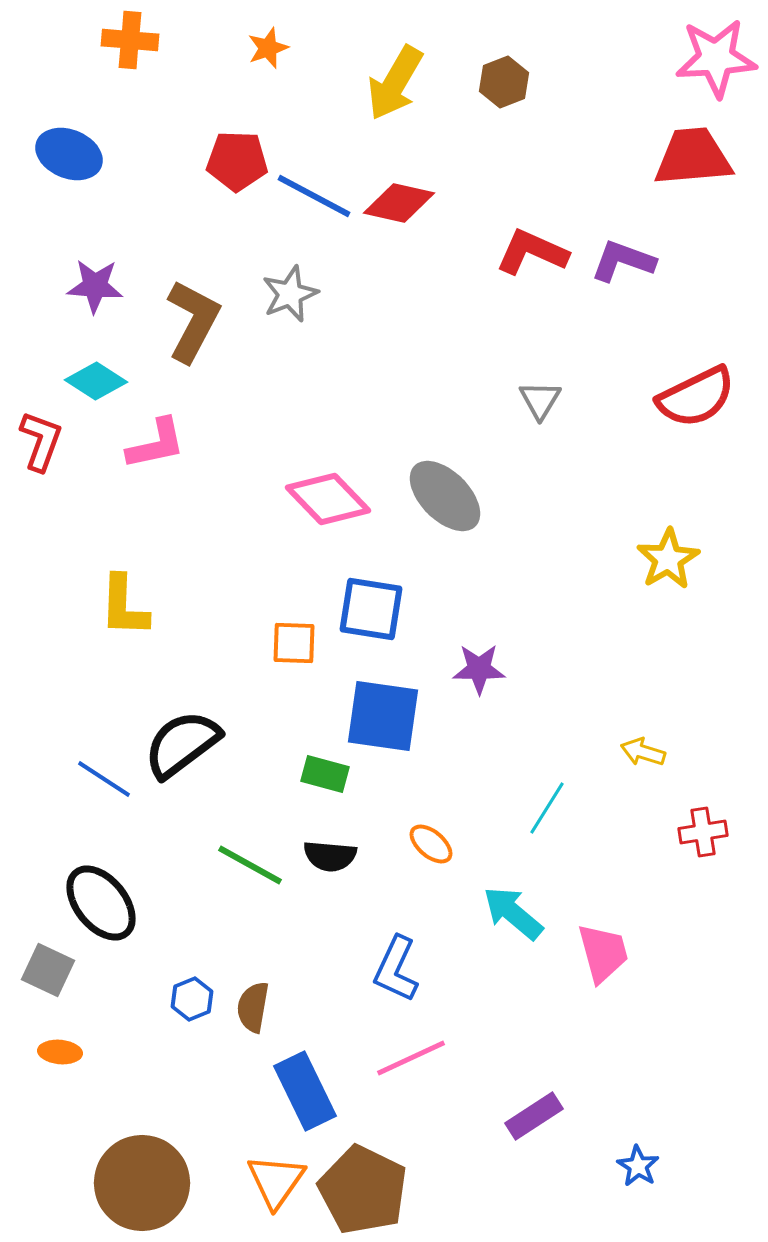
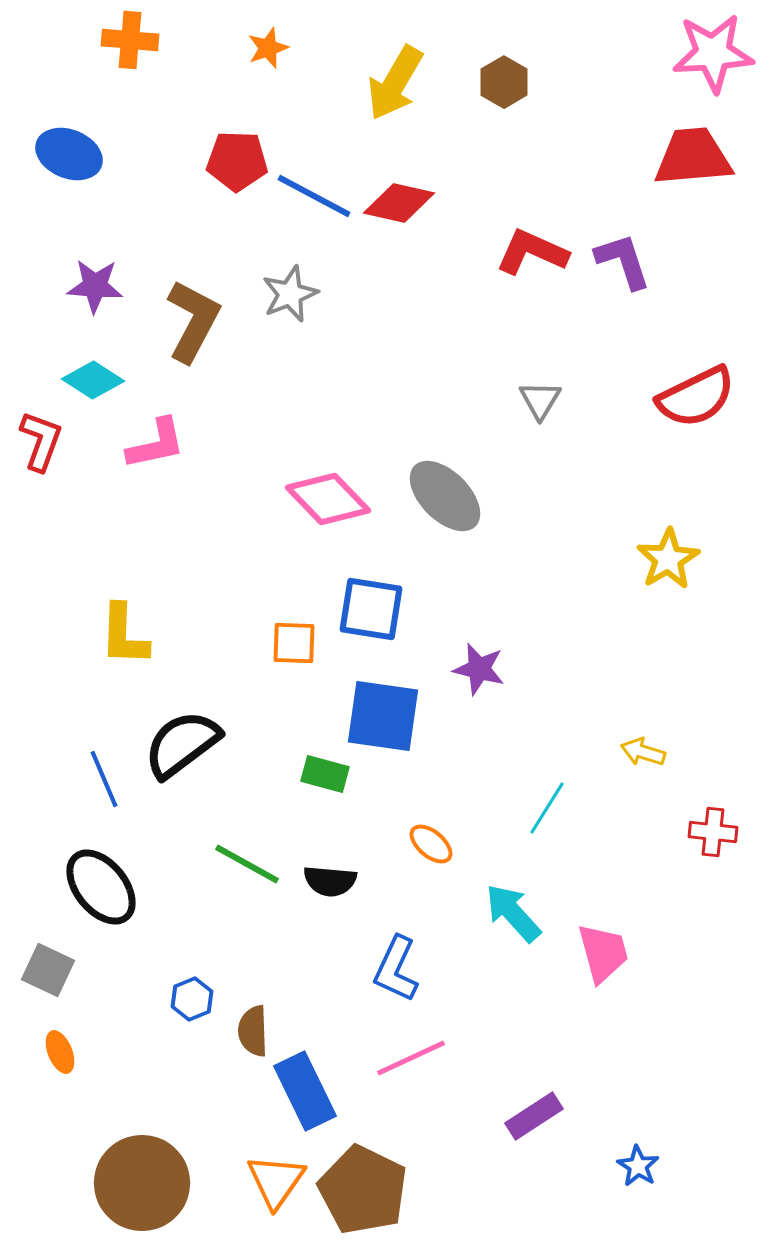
pink star at (716, 58): moved 3 px left, 5 px up
brown hexagon at (504, 82): rotated 9 degrees counterclockwise
purple L-shape at (623, 261): rotated 52 degrees clockwise
cyan diamond at (96, 381): moved 3 px left, 1 px up
yellow L-shape at (124, 606): moved 29 px down
purple star at (479, 669): rotated 14 degrees clockwise
blue line at (104, 779): rotated 34 degrees clockwise
red cross at (703, 832): moved 10 px right; rotated 15 degrees clockwise
black semicircle at (330, 856): moved 25 px down
green line at (250, 865): moved 3 px left, 1 px up
black ellipse at (101, 903): moved 16 px up
cyan arrow at (513, 913): rotated 8 degrees clockwise
brown semicircle at (253, 1007): moved 24 px down; rotated 12 degrees counterclockwise
orange ellipse at (60, 1052): rotated 63 degrees clockwise
